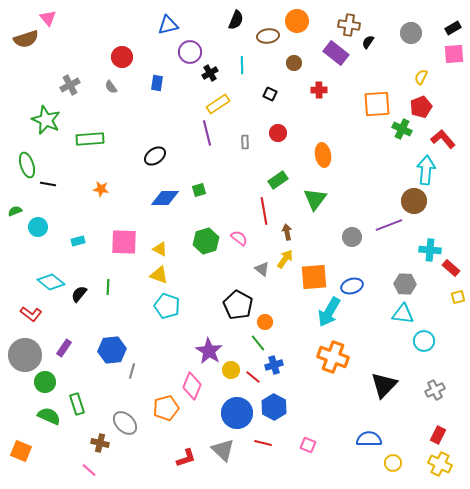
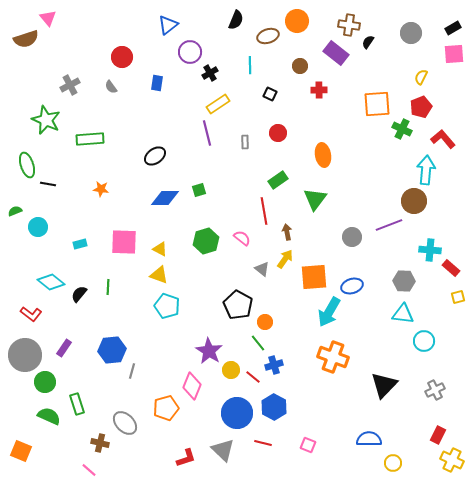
blue triangle at (168, 25): rotated 25 degrees counterclockwise
brown ellipse at (268, 36): rotated 10 degrees counterclockwise
brown circle at (294, 63): moved 6 px right, 3 px down
cyan line at (242, 65): moved 8 px right
pink semicircle at (239, 238): moved 3 px right
cyan rectangle at (78, 241): moved 2 px right, 3 px down
gray hexagon at (405, 284): moved 1 px left, 3 px up
yellow cross at (440, 464): moved 12 px right, 4 px up
